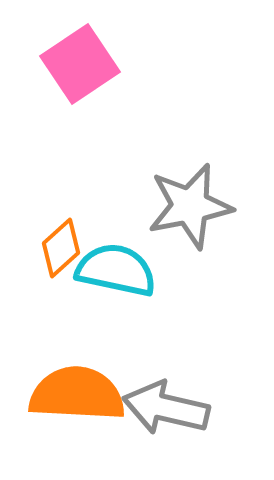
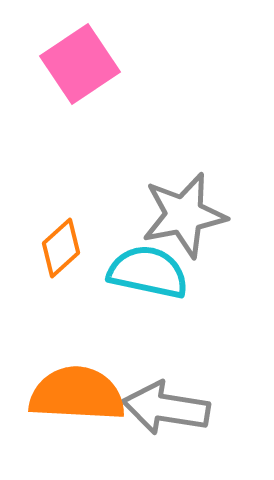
gray star: moved 6 px left, 9 px down
cyan semicircle: moved 32 px right, 2 px down
gray arrow: rotated 4 degrees counterclockwise
